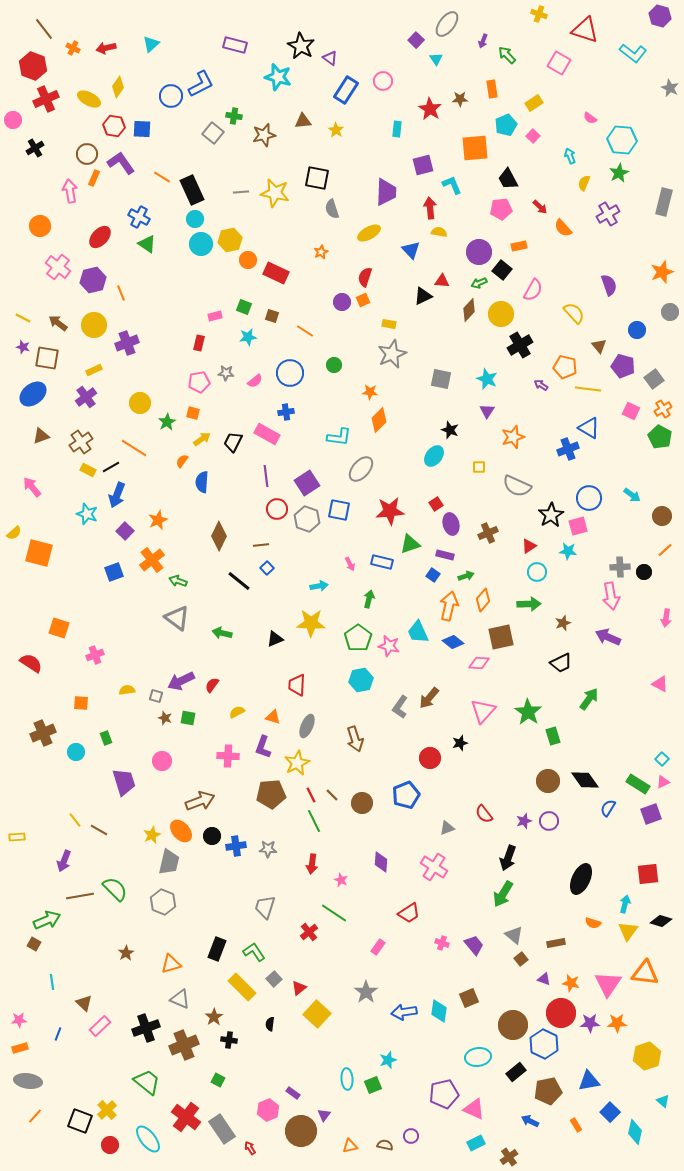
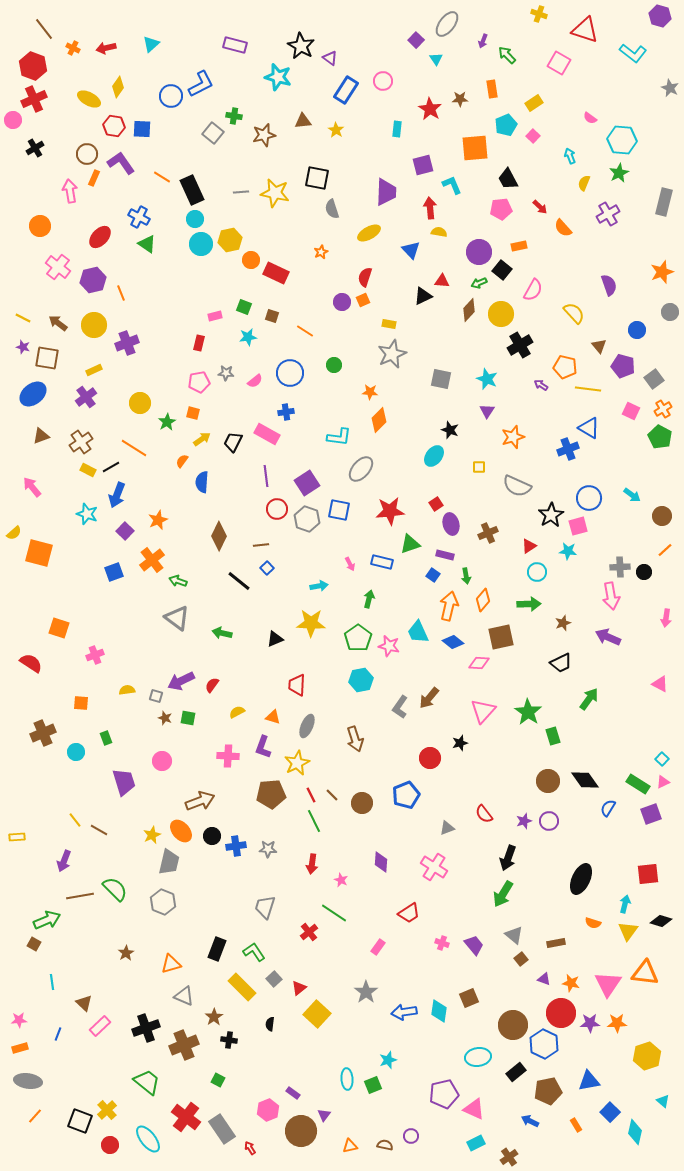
red cross at (46, 99): moved 12 px left
orange circle at (248, 260): moved 3 px right
green arrow at (466, 576): rotated 98 degrees clockwise
gray triangle at (180, 999): moved 4 px right, 3 px up
